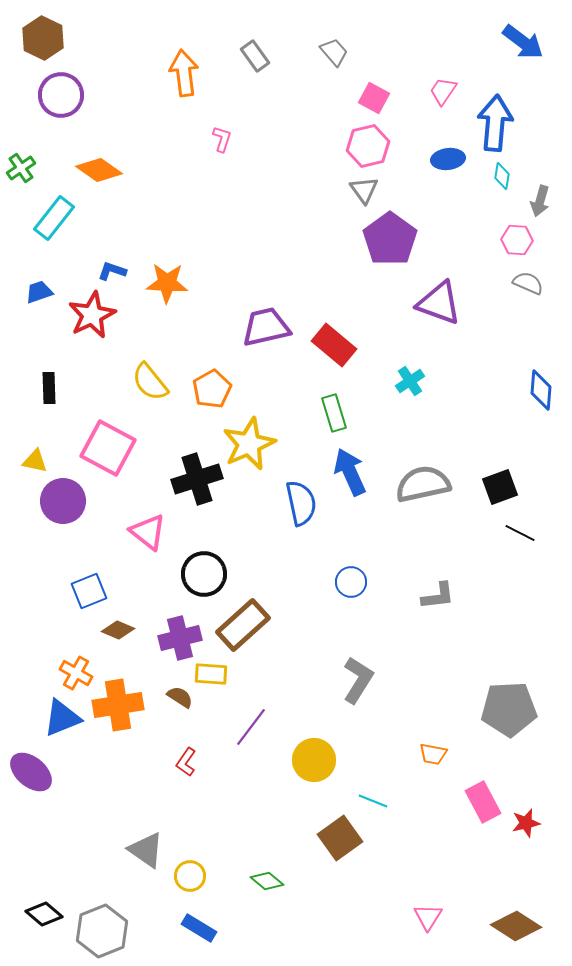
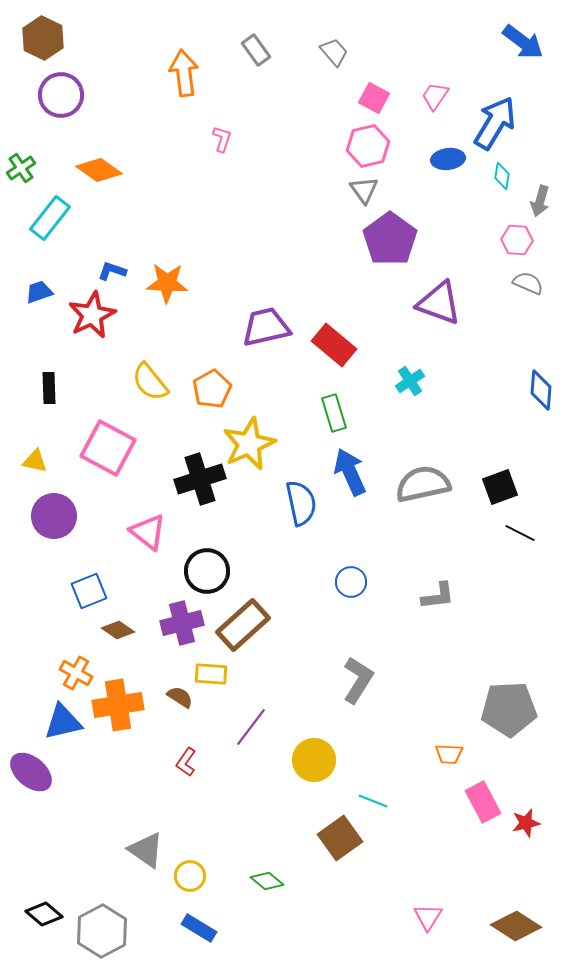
gray rectangle at (255, 56): moved 1 px right, 6 px up
pink trapezoid at (443, 91): moved 8 px left, 5 px down
blue arrow at (495, 123): rotated 26 degrees clockwise
cyan rectangle at (54, 218): moved 4 px left
black cross at (197, 479): moved 3 px right
purple circle at (63, 501): moved 9 px left, 15 px down
black circle at (204, 574): moved 3 px right, 3 px up
brown diamond at (118, 630): rotated 12 degrees clockwise
purple cross at (180, 638): moved 2 px right, 15 px up
blue triangle at (62, 718): moved 1 px right, 4 px down; rotated 9 degrees clockwise
orange trapezoid at (433, 754): moved 16 px right; rotated 8 degrees counterclockwise
gray hexagon at (102, 931): rotated 6 degrees counterclockwise
